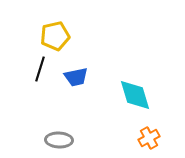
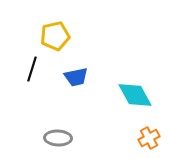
black line: moved 8 px left
cyan diamond: rotated 12 degrees counterclockwise
gray ellipse: moved 1 px left, 2 px up
